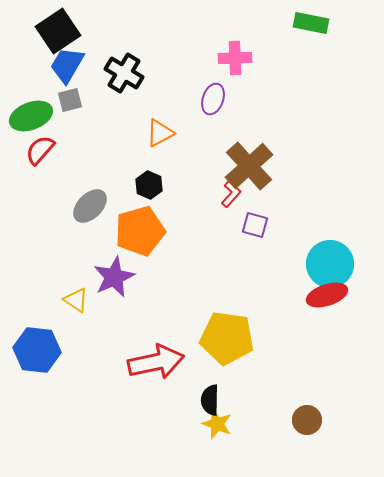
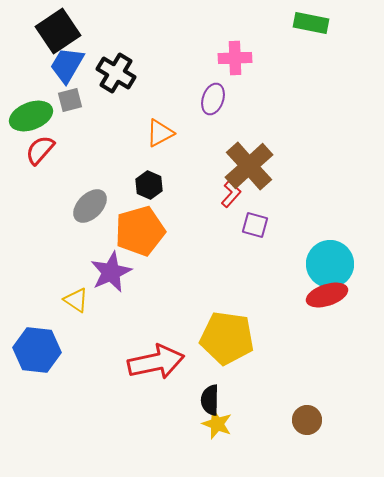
black cross: moved 8 px left
purple star: moved 3 px left, 5 px up
